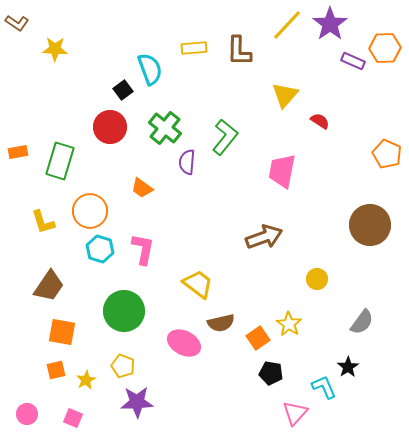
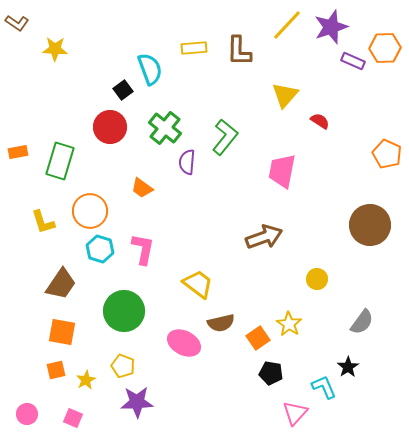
purple star at (330, 24): moved 1 px right, 3 px down; rotated 16 degrees clockwise
brown trapezoid at (49, 286): moved 12 px right, 2 px up
